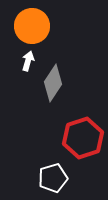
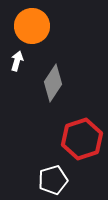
white arrow: moved 11 px left
red hexagon: moved 1 px left, 1 px down
white pentagon: moved 2 px down
